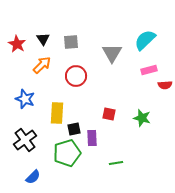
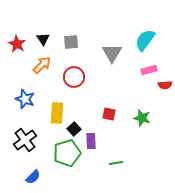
cyan semicircle: rotated 10 degrees counterclockwise
red circle: moved 2 px left, 1 px down
black square: rotated 32 degrees counterclockwise
purple rectangle: moved 1 px left, 3 px down
